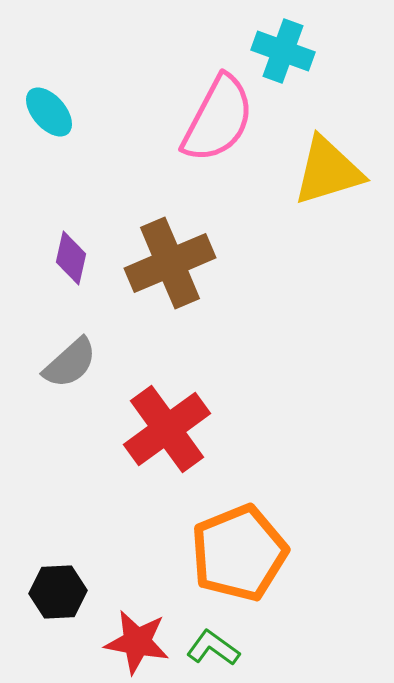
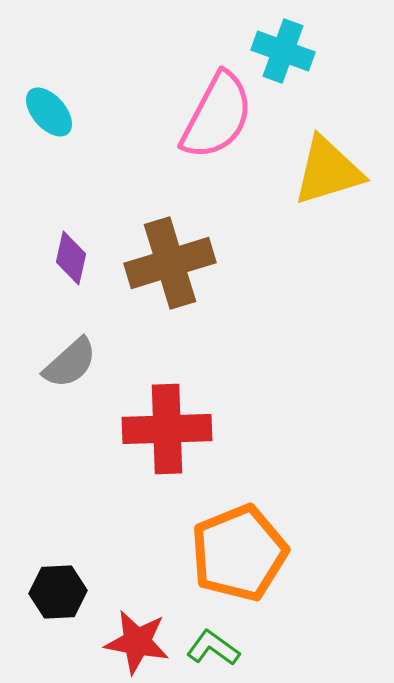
pink semicircle: moved 1 px left, 3 px up
brown cross: rotated 6 degrees clockwise
red cross: rotated 34 degrees clockwise
